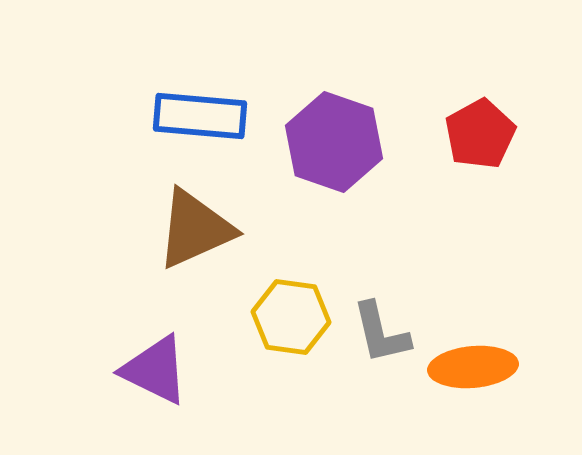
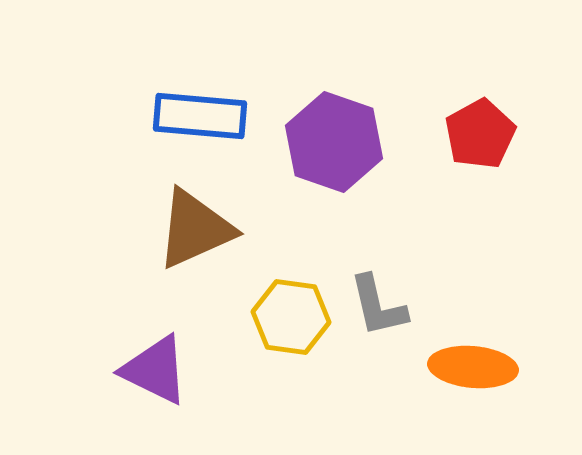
gray L-shape: moved 3 px left, 27 px up
orange ellipse: rotated 10 degrees clockwise
